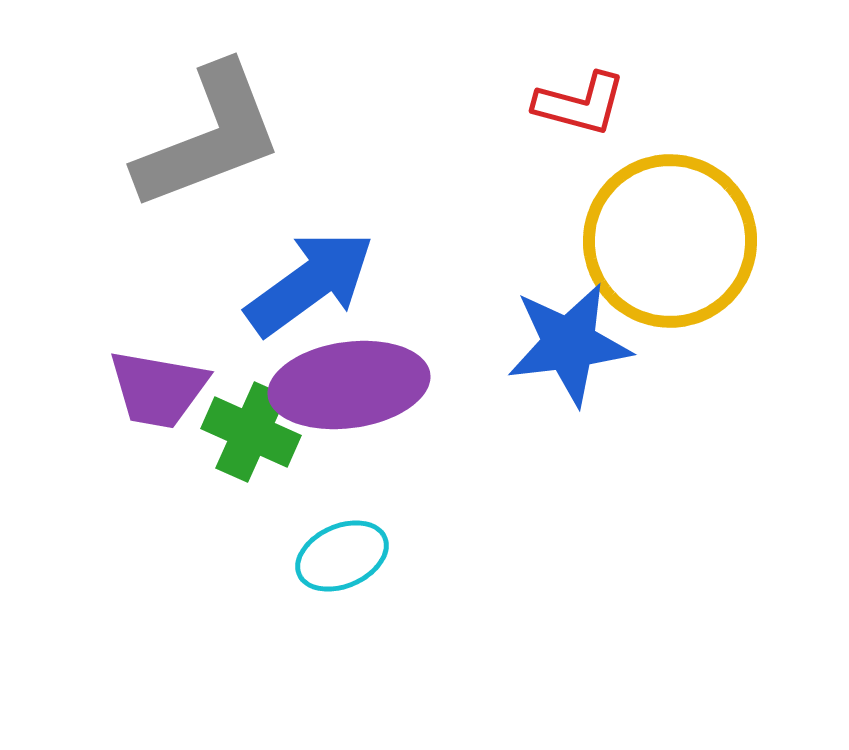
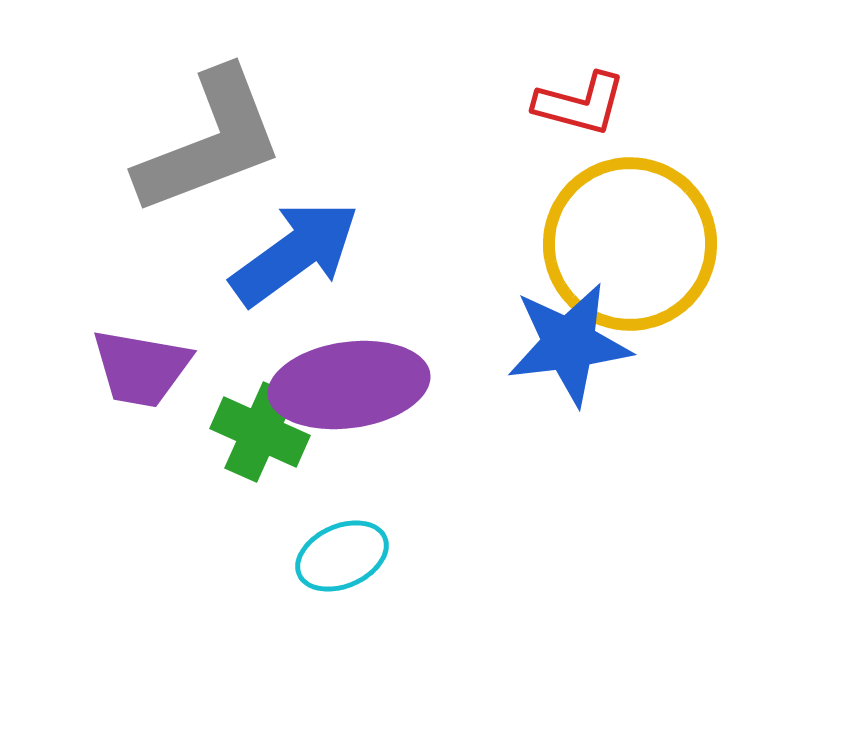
gray L-shape: moved 1 px right, 5 px down
yellow circle: moved 40 px left, 3 px down
blue arrow: moved 15 px left, 30 px up
purple trapezoid: moved 17 px left, 21 px up
green cross: moved 9 px right
